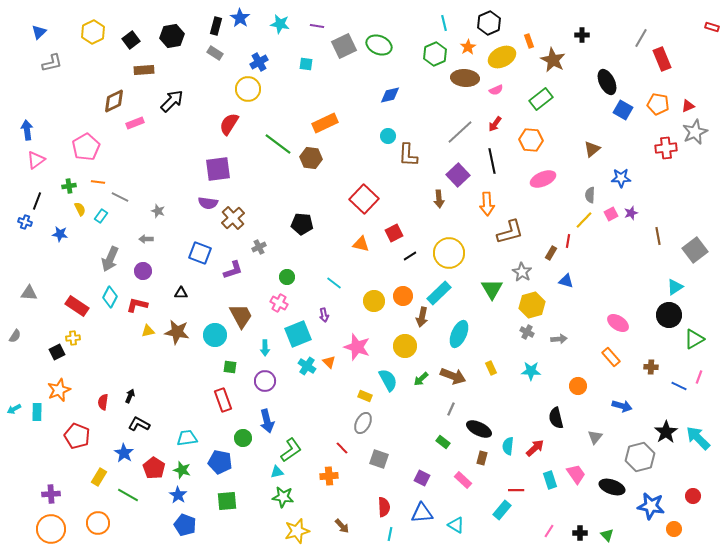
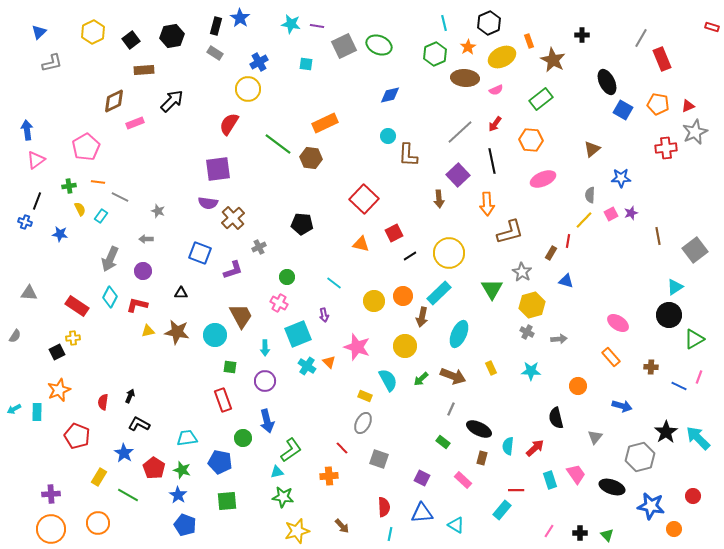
cyan star at (280, 24): moved 11 px right
